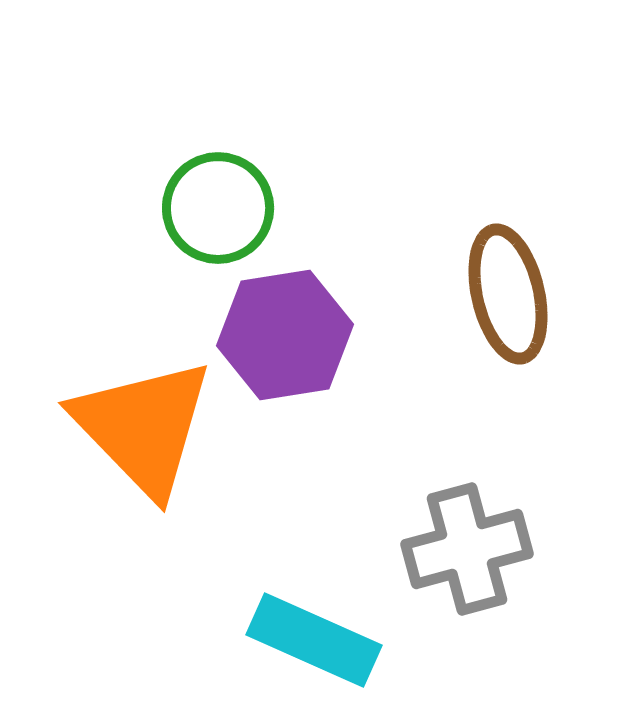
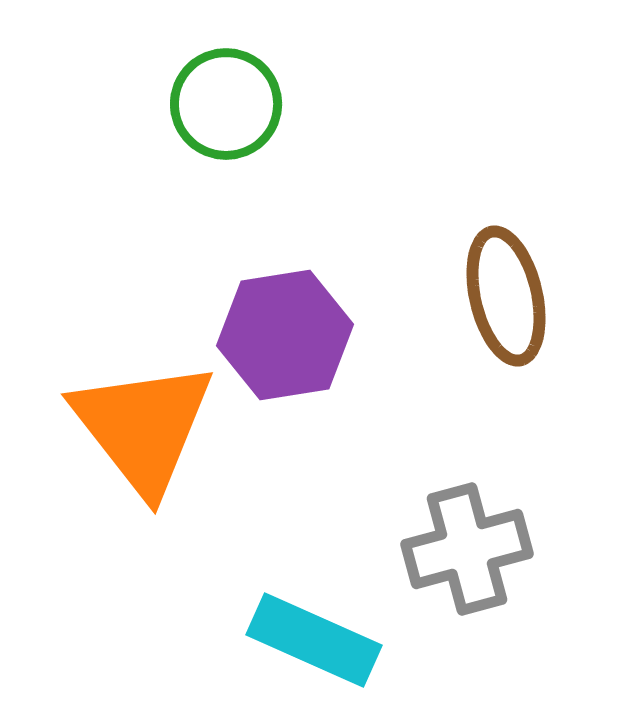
green circle: moved 8 px right, 104 px up
brown ellipse: moved 2 px left, 2 px down
orange triangle: rotated 6 degrees clockwise
